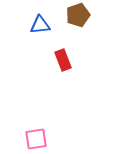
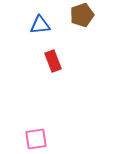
brown pentagon: moved 4 px right
red rectangle: moved 10 px left, 1 px down
